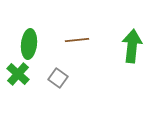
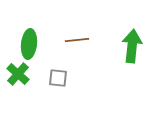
gray square: rotated 30 degrees counterclockwise
